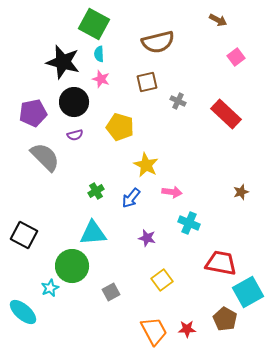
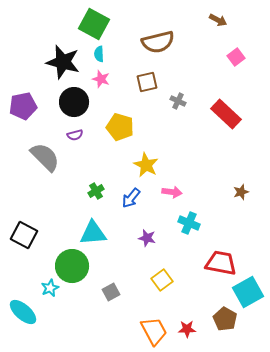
purple pentagon: moved 10 px left, 7 px up
